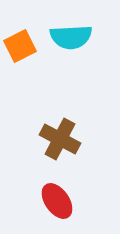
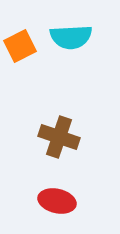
brown cross: moved 1 px left, 2 px up; rotated 9 degrees counterclockwise
red ellipse: rotated 42 degrees counterclockwise
